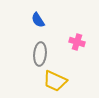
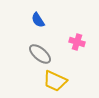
gray ellipse: rotated 55 degrees counterclockwise
